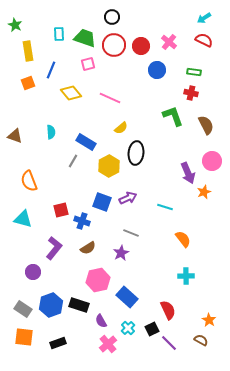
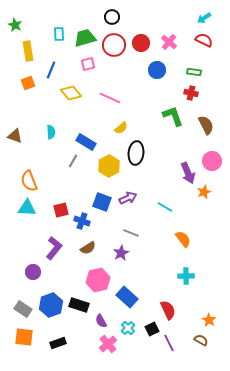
green trapezoid at (85, 38): rotated 35 degrees counterclockwise
red circle at (141, 46): moved 3 px up
cyan line at (165, 207): rotated 14 degrees clockwise
cyan triangle at (23, 219): moved 4 px right, 11 px up; rotated 12 degrees counterclockwise
purple line at (169, 343): rotated 18 degrees clockwise
